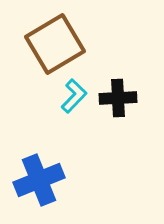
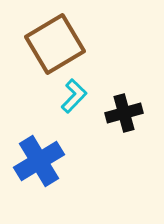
black cross: moved 6 px right, 15 px down; rotated 12 degrees counterclockwise
blue cross: moved 19 px up; rotated 9 degrees counterclockwise
